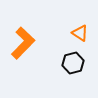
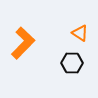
black hexagon: moved 1 px left; rotated 15 degrees clockwise
